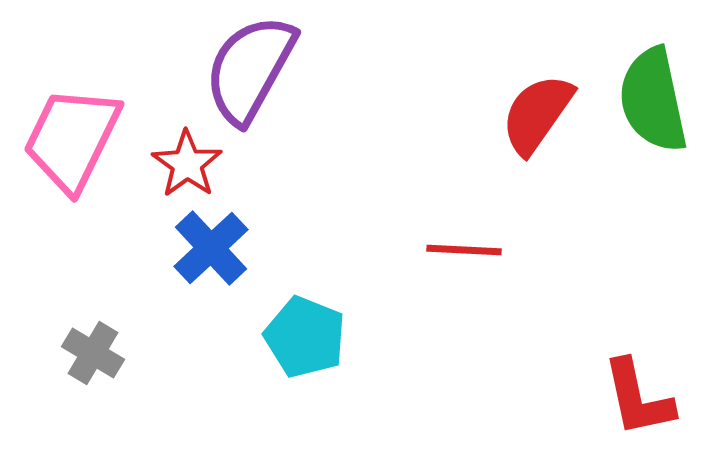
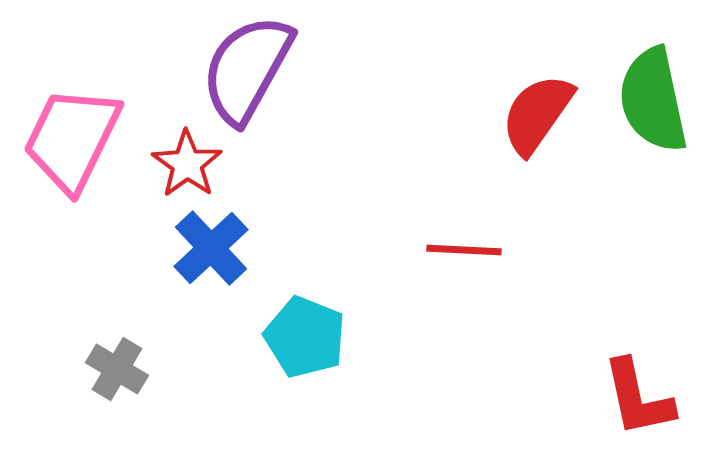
purple semicircle: moved 3 px left
gray cross: moved 24 px right, 16 px down
